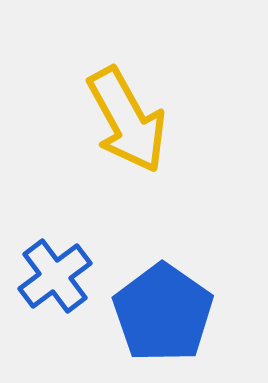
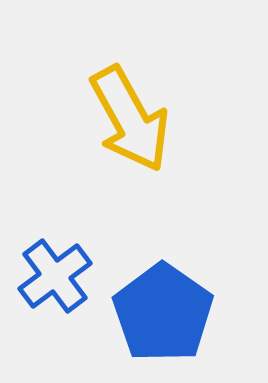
yellow arrow: moved 3 px right, 1 px up
